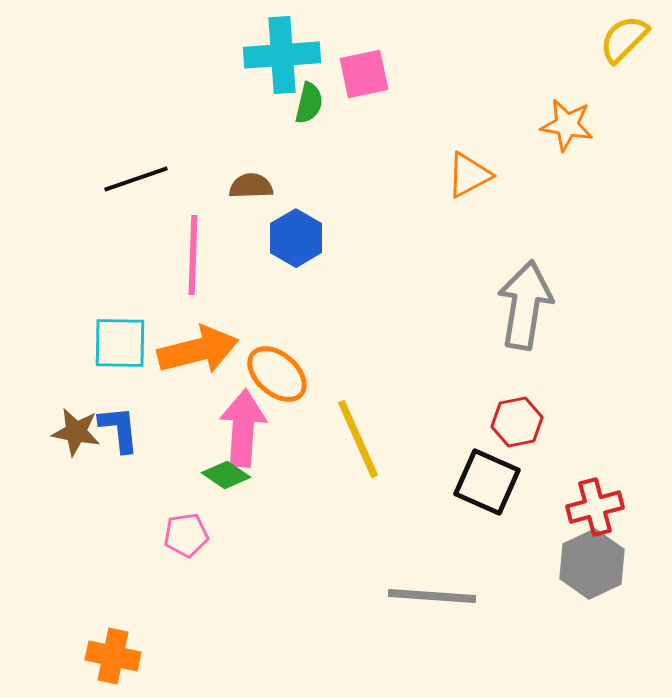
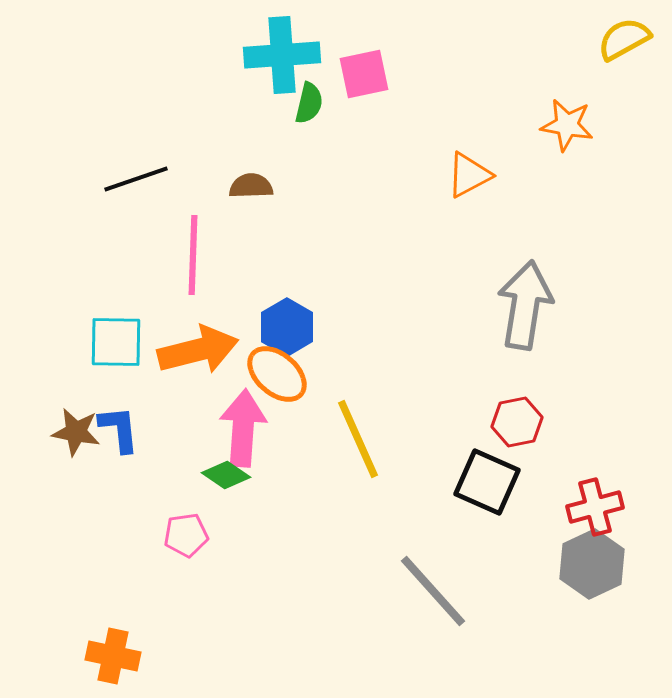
yellow semicircle: rotated 16 degrees clockwise
blue hexagon: moved 9 px left, 89 px down
cyan square: moved 4 px left, 1 px up
gray line: moved 1 px right, 5 px up; rotated 44 degrees clockwise
